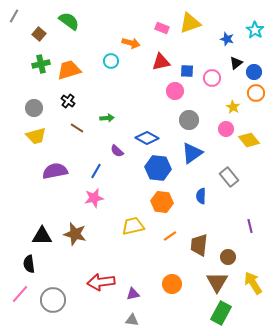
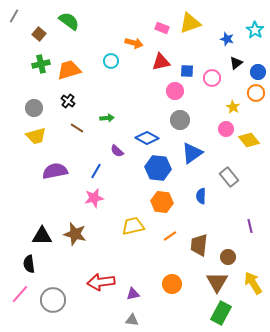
orange arrow at (131, 43): moved 3 px right
blue circle at (254, 72): moved 4 px right
gray circle at (189, 120): moved 9 px left
